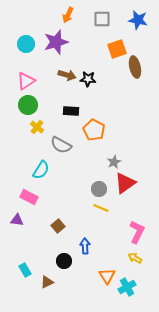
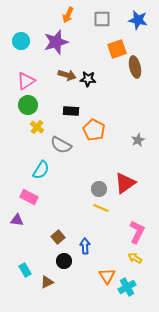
cyan circle: moved 5 px left, 3 px up
gray star: moved 24 px right, 22 px up
brown square: moved 11 px down
